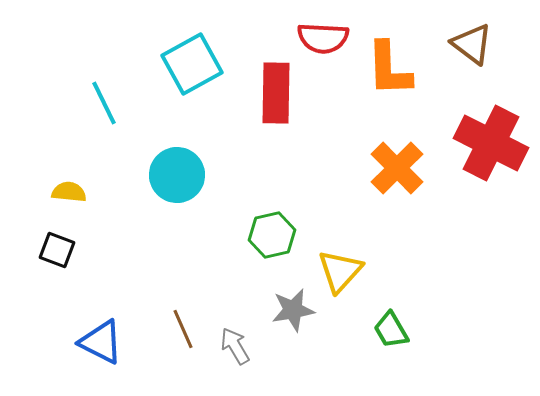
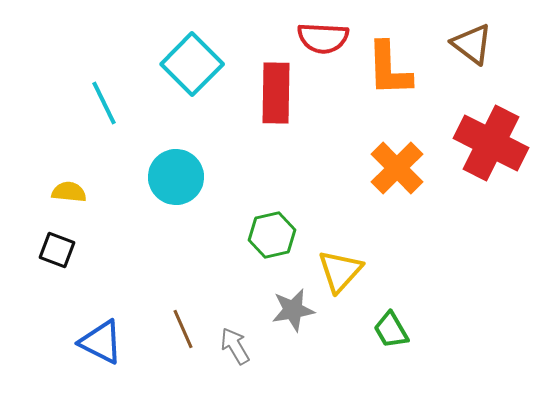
cyan square: rotated 16 degrees counterclockwise
cyan circle: moved 1 px left, 2 px down
